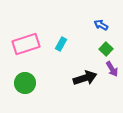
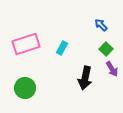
blue arrow: rotated 16 degrees clockwise
cyan rectangle: moved 1 px right, 4 px down
black arrow: rotated 120 degrees clockwise
green circle: moved 5 px down
